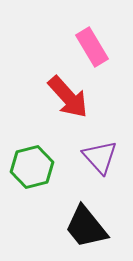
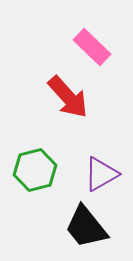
pink rectangle: rotated 15 degrees counterclockwise
purple triangle: moved 1 px right, 17 px down; rotated 42 degrees clockwise
green hexagon: moved 3 px right, 3 px down
